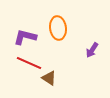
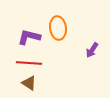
purple L-shape: moved 4 px right
red line: rotated 20 degrees counterclockwise
brown triangle: moved 20 px left, 5 px down
